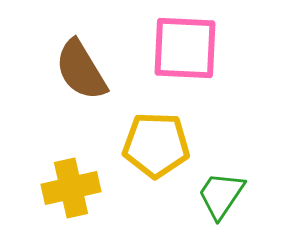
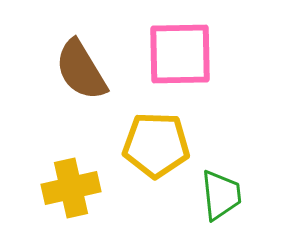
pink square: moved 5 px left, 6 px down; rotated 4 degrees counterclockwise
green trapezoid: rotated 140 degrees clockwise
